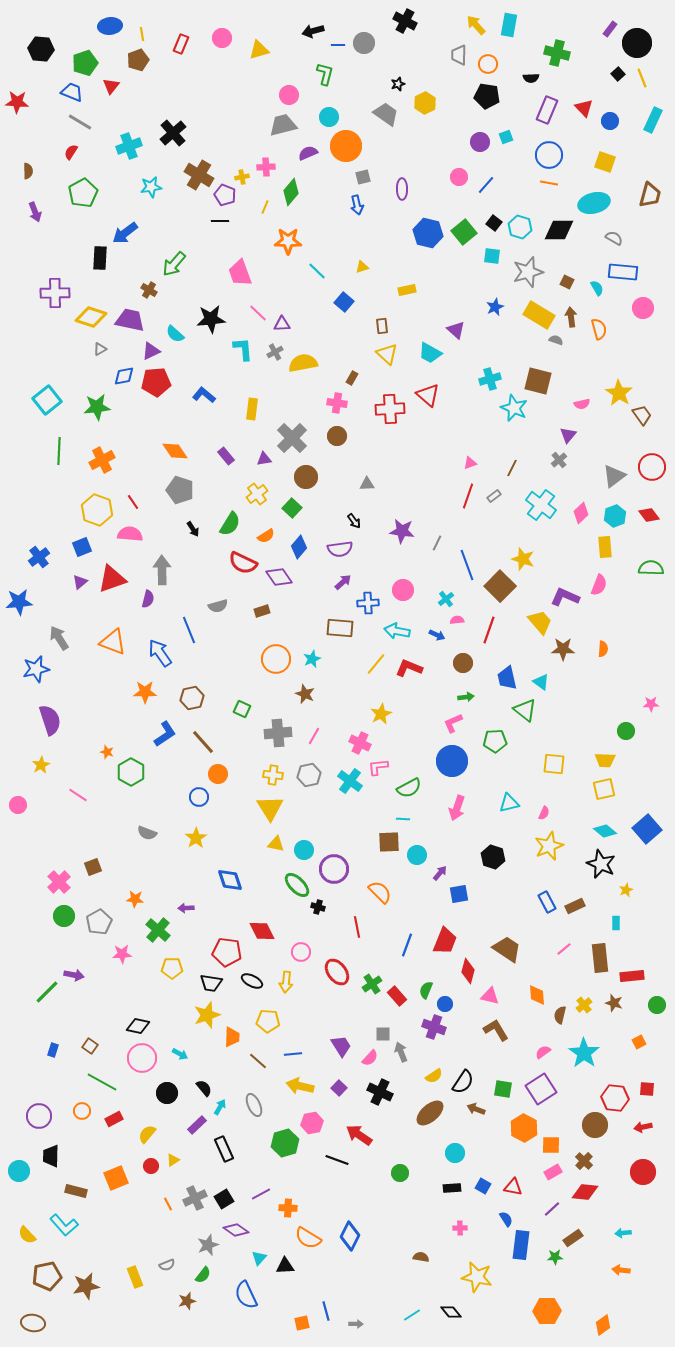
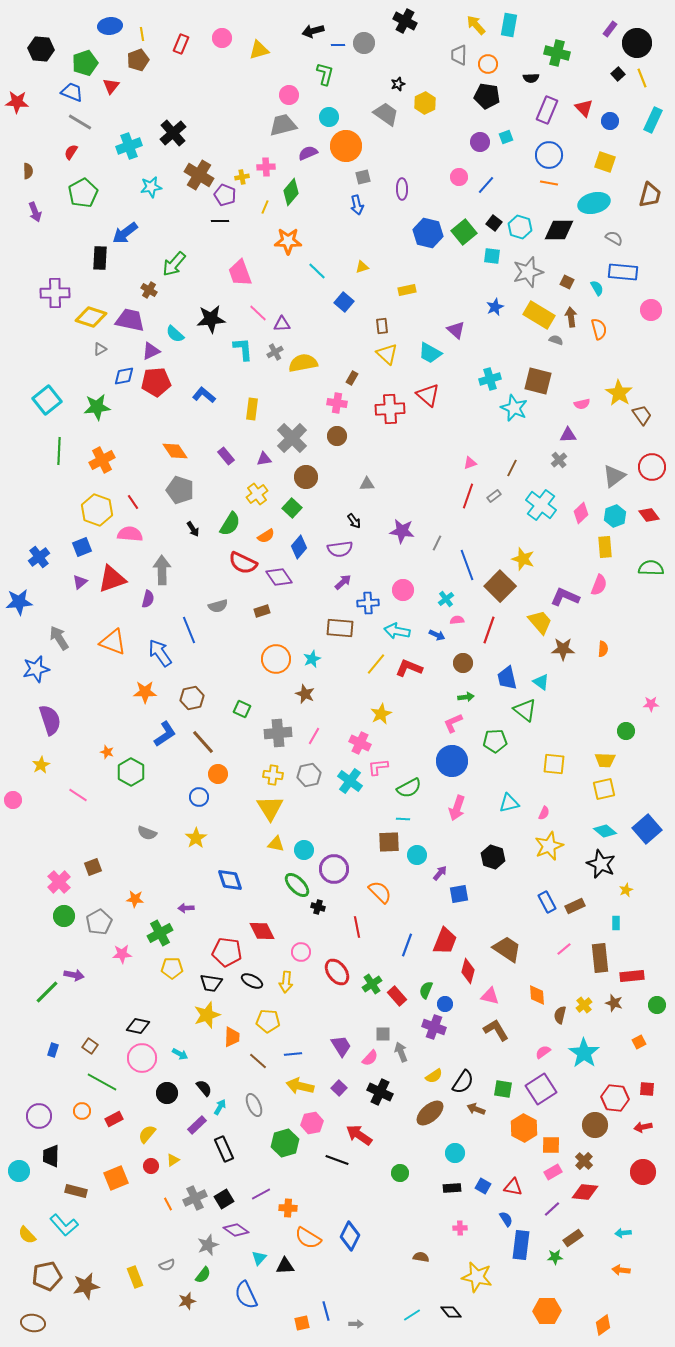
pink circle at (643, 308): moved 8 px right, 2 px down
purple triangle at (568, 435): rotated 48 degrees clockwise
pink circle at (18, 805): moved 5 px left, 5 px up
green cross at (158, 930): moved 2 px right, 3 px down; rotated 20 degrees clockwise
